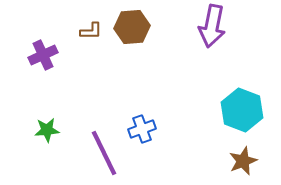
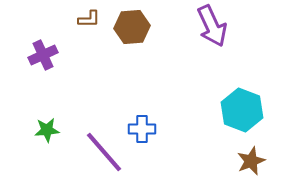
purple arrow: rotated 36 degrees counterclockwise
brown L-shape: moved 2 px left, 12 px up
blue cross: rotated 20 degrees clockwise
purple line: moved 1 px up; rotated 15 degrees counterclockwise
brown star: moved 8 px right
